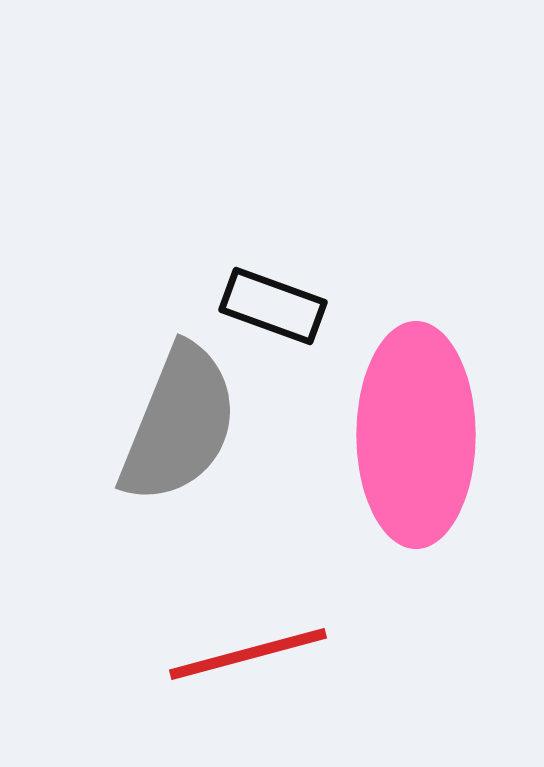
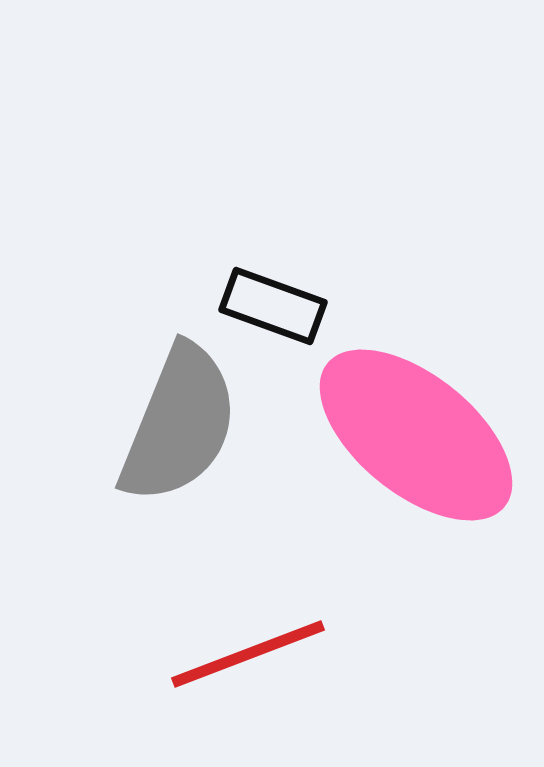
pink ellipse: rotated 51 degrees counterclockwise
red line: rotated 6 degrees counterclockwise
